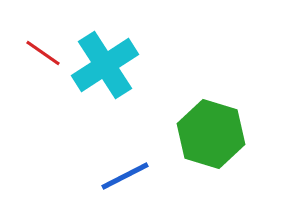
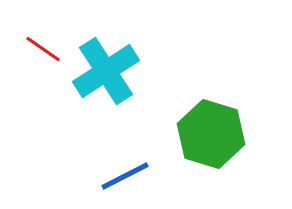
red line: moved 4 px up
cyan cross: moved 1 px right, 6 px down
